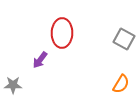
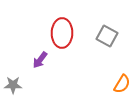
gray square: moved 17 px left, 3 px up
orange semicircle: moved 1 px right
